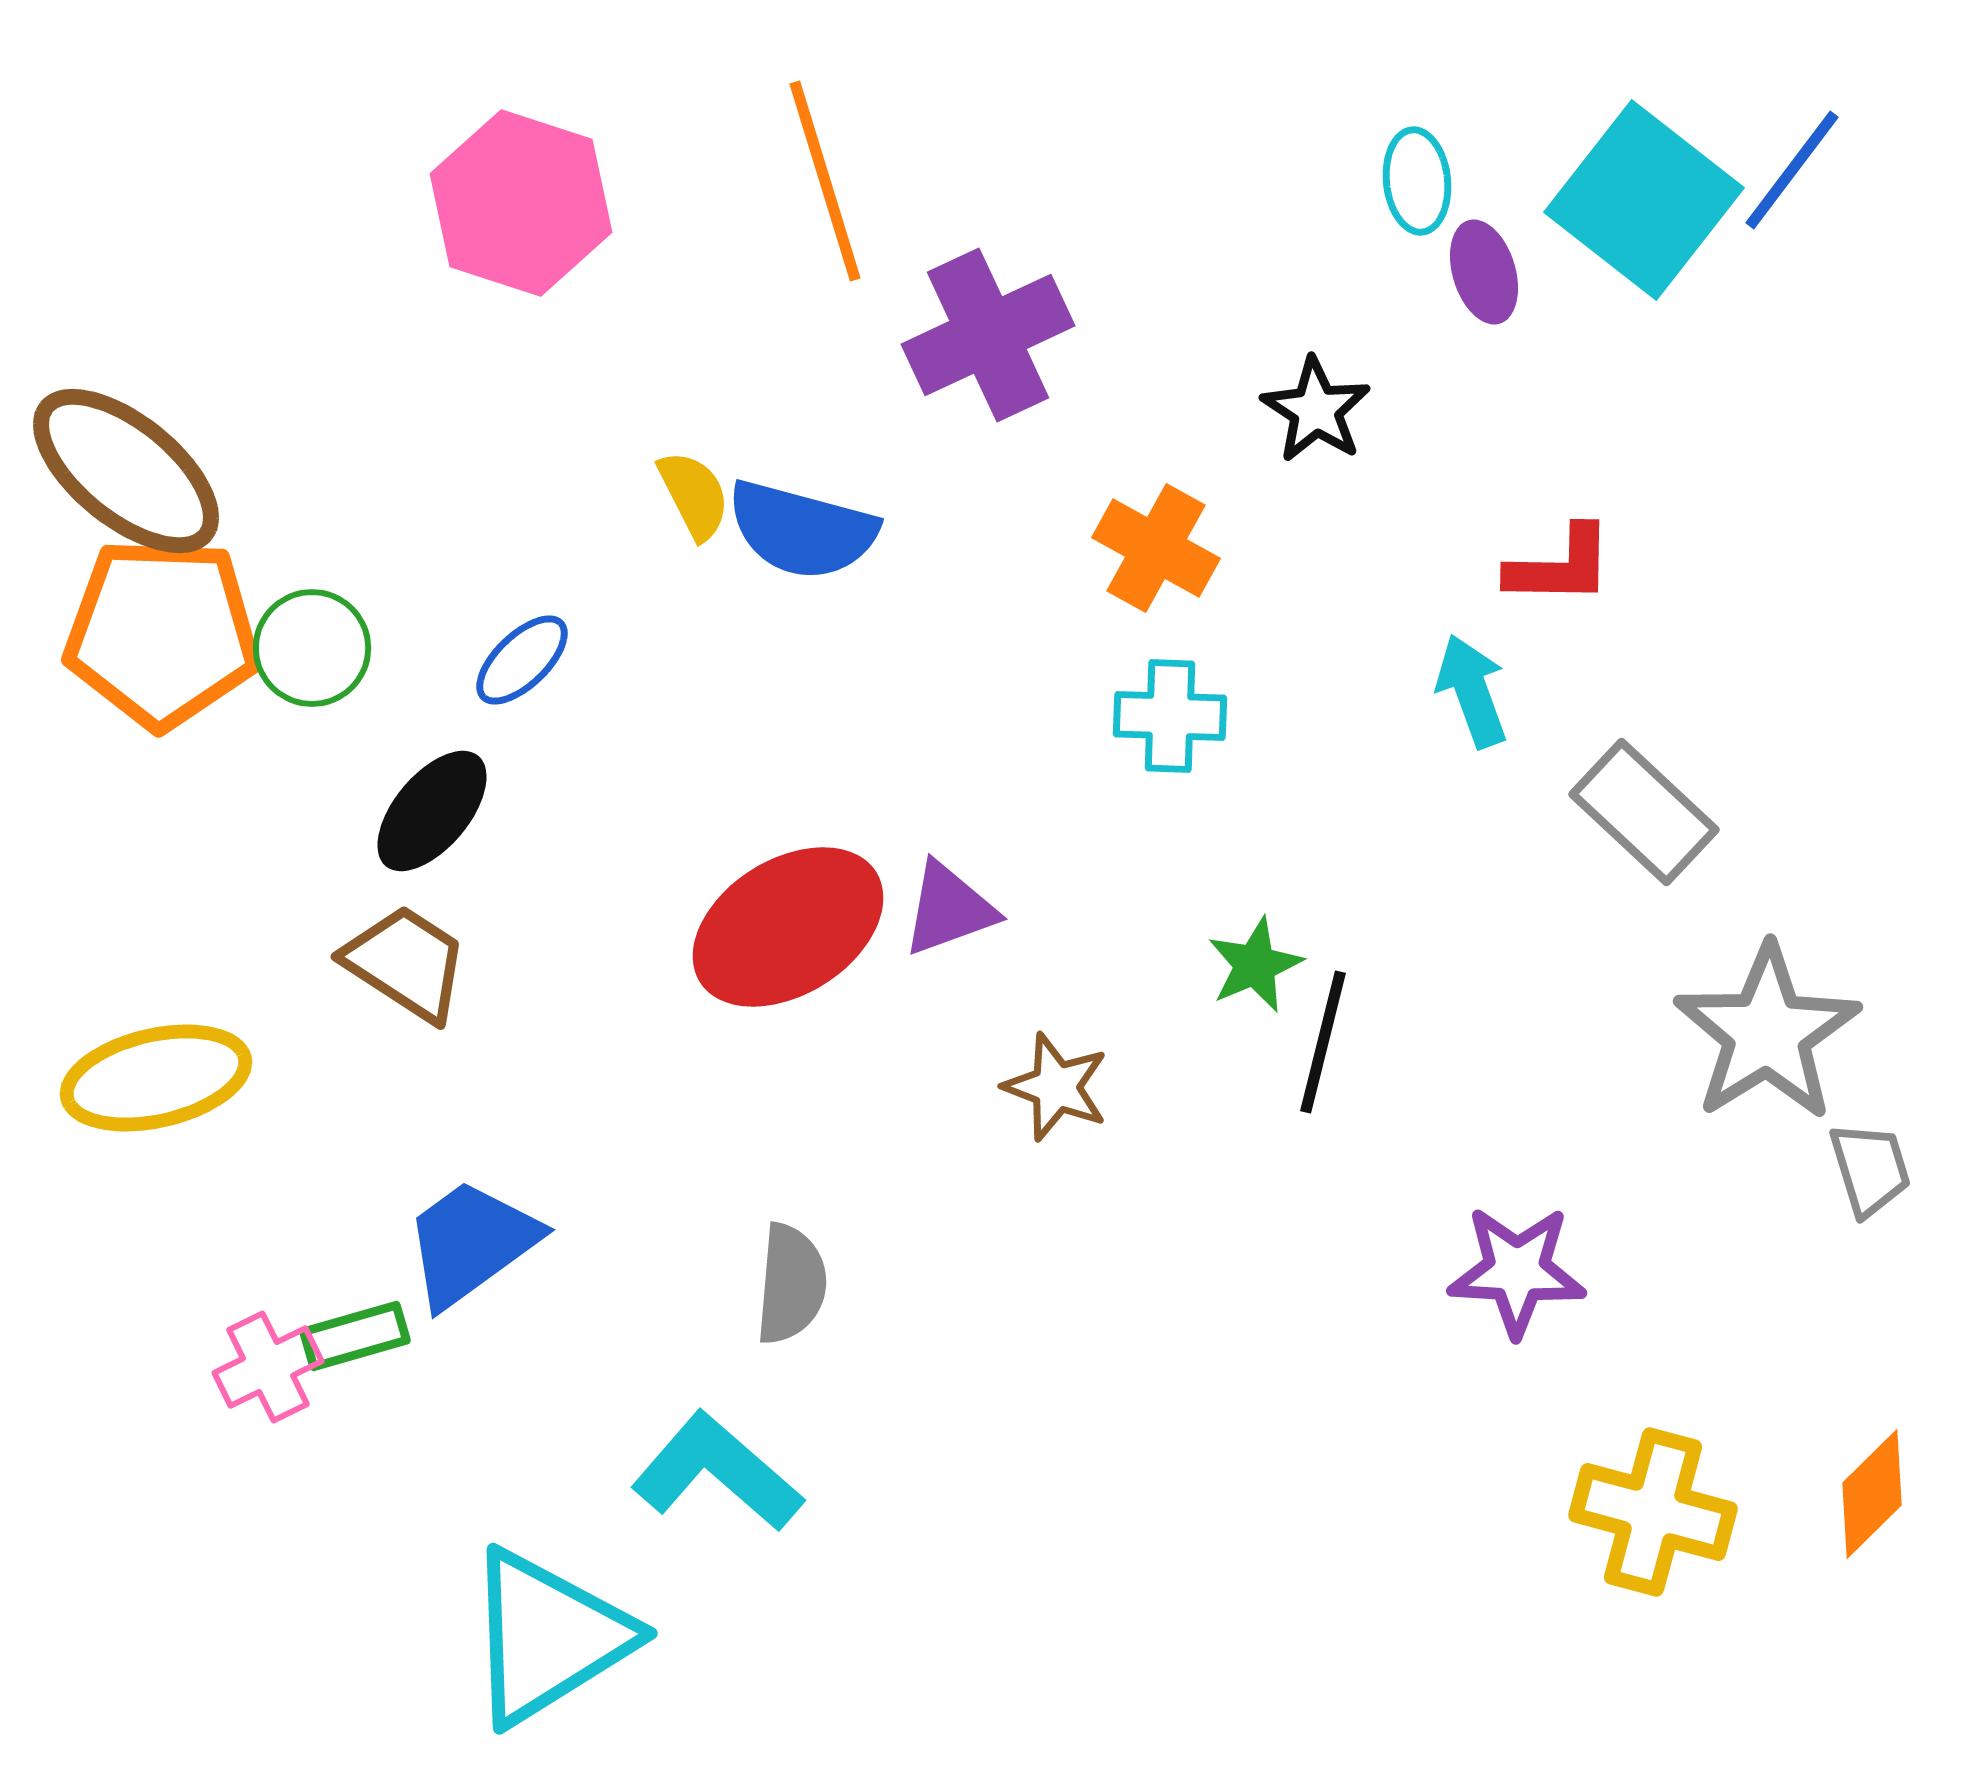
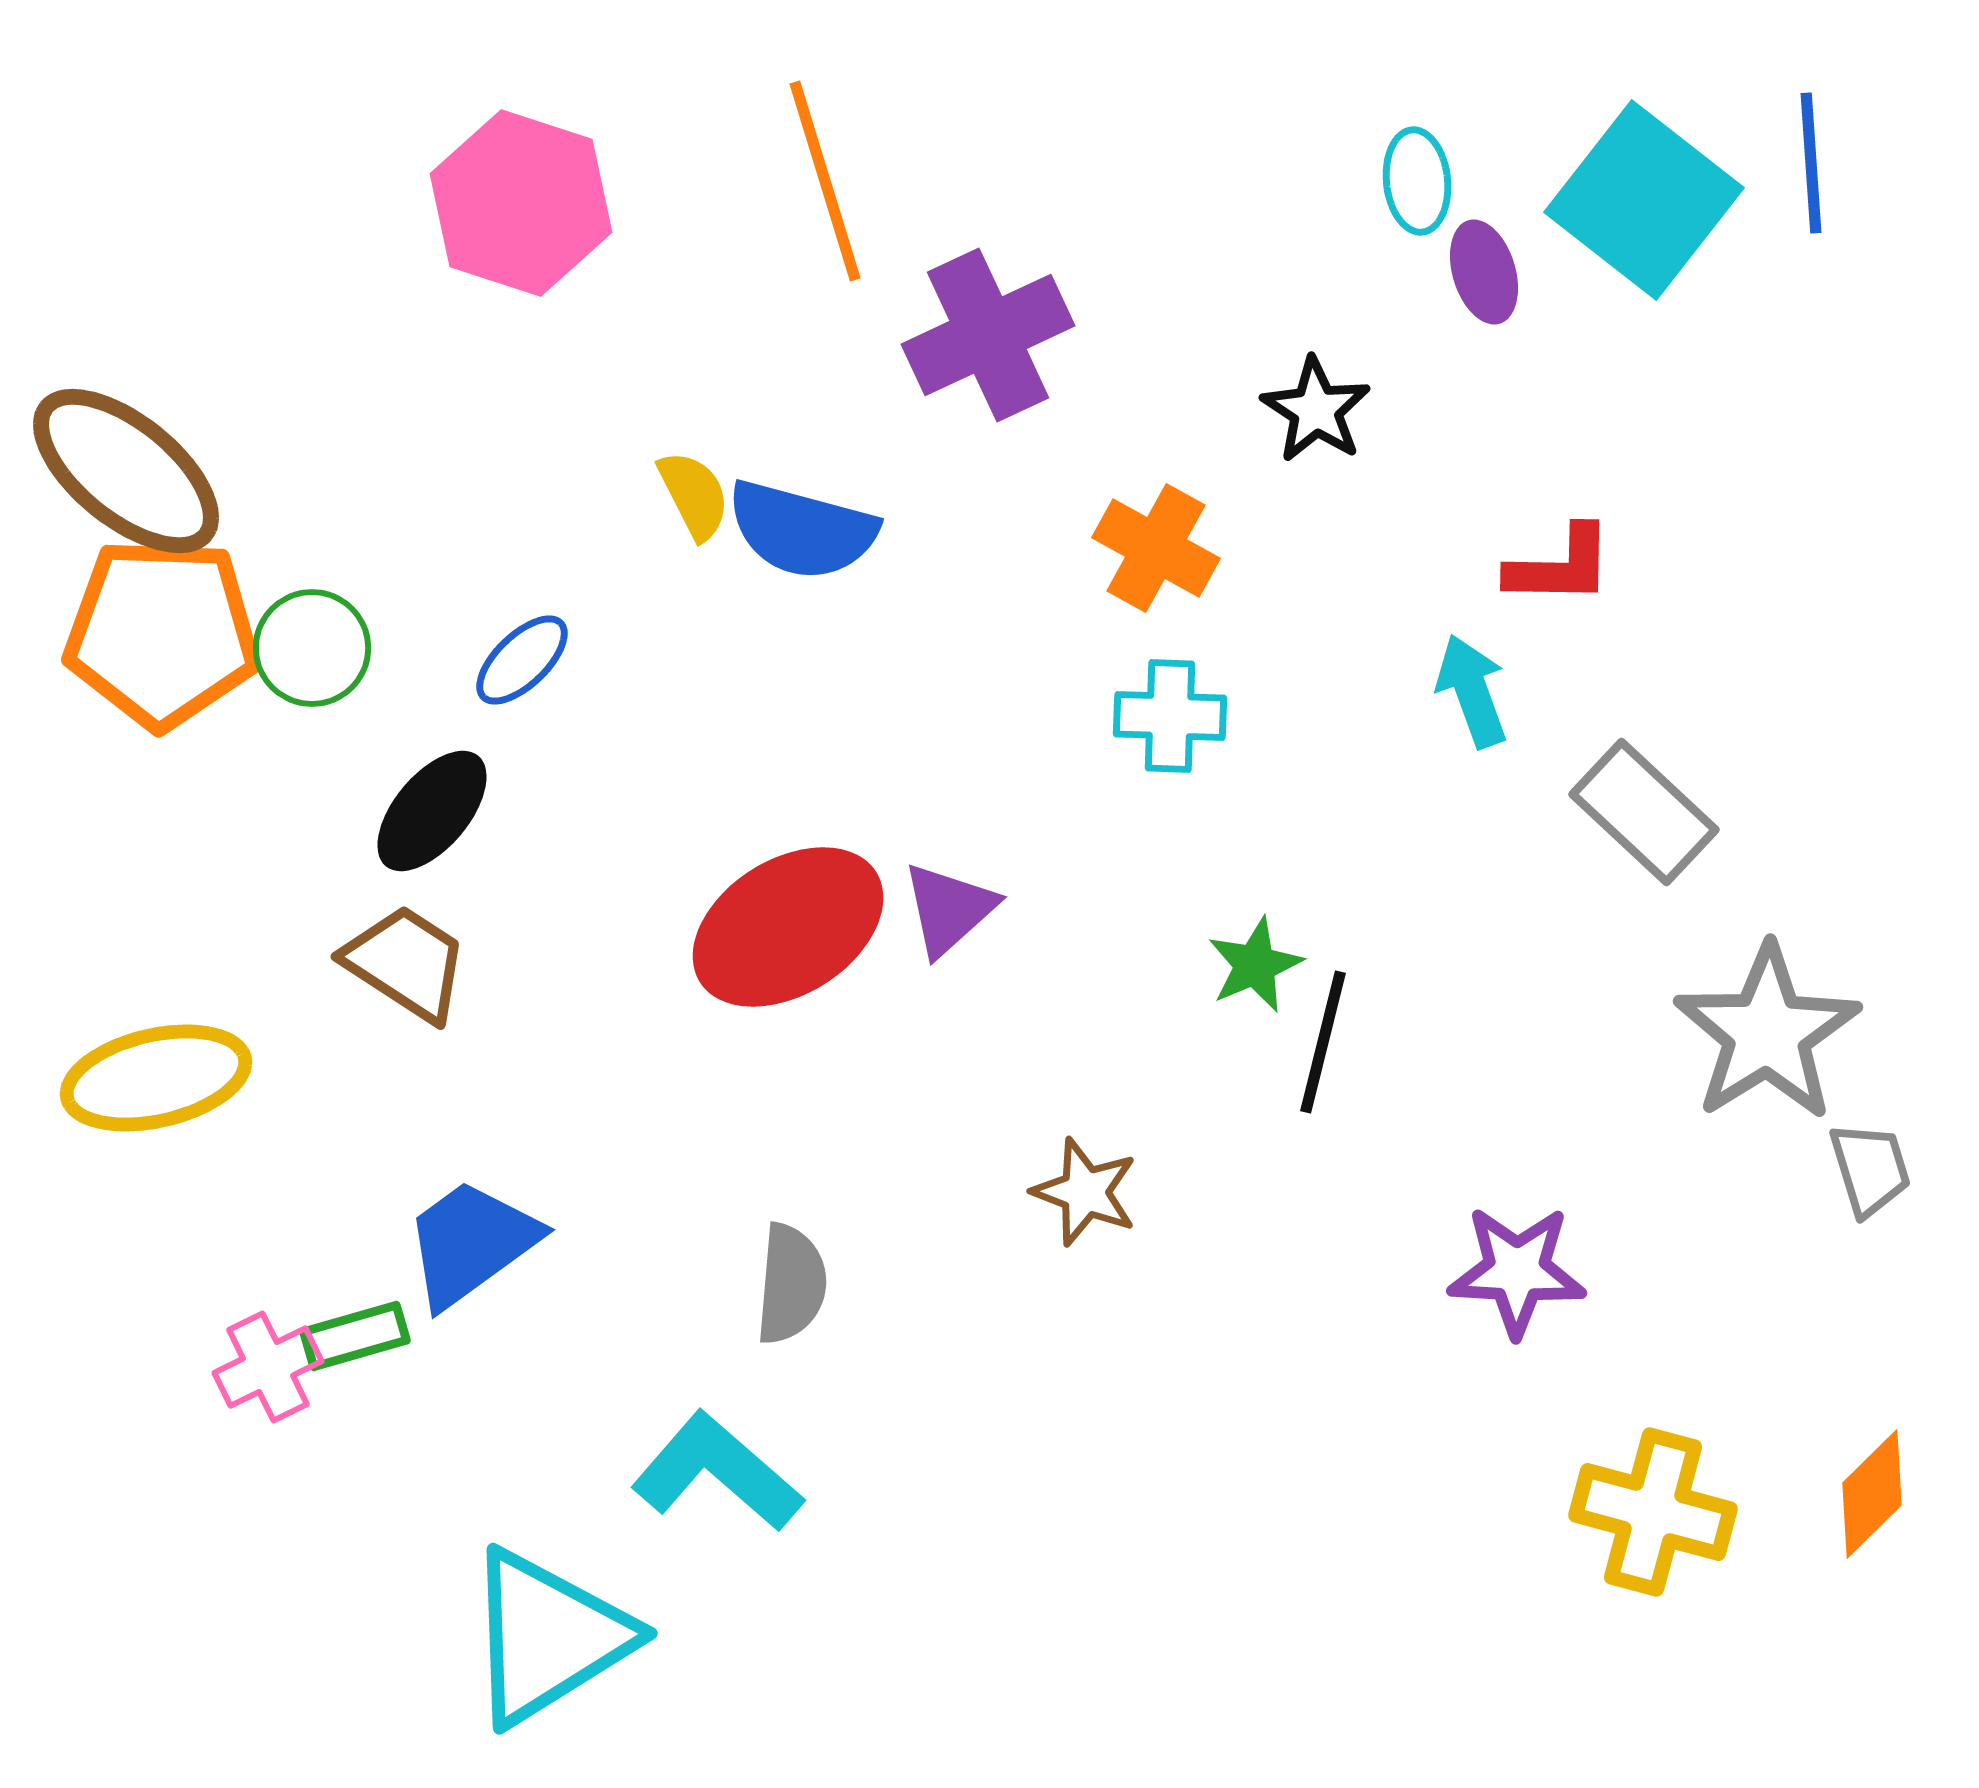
blue line: moved 19 px right, 7 px up; rotated 41 degrees counterclockwise
purple triangle: rotated 22 degrees counterclockwise
brown star: moved 29 px right, 105 px down
